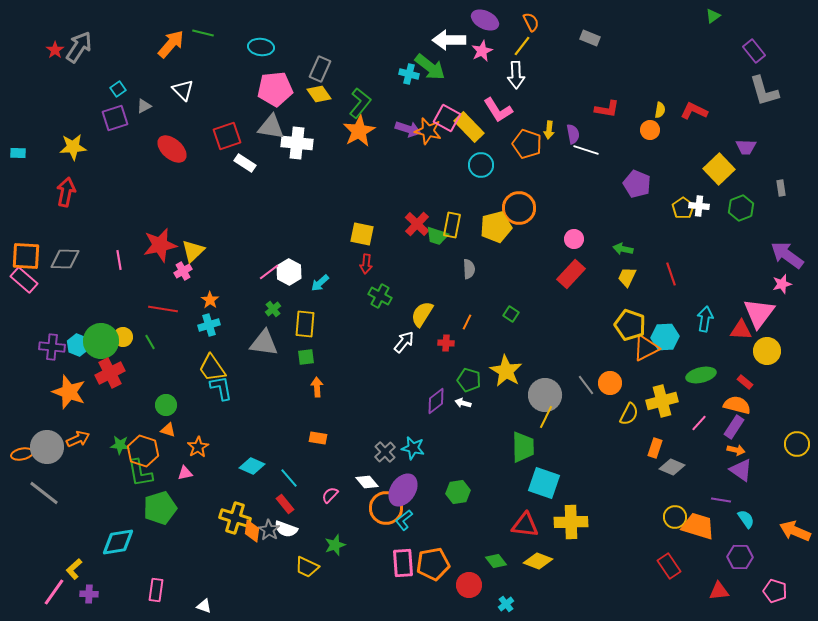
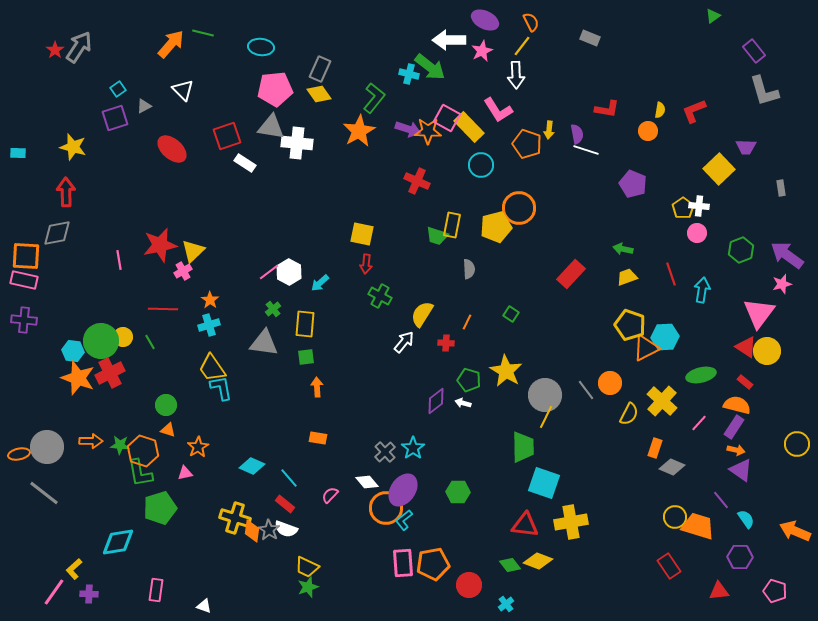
green L-shape at (360, 103): moved 14 px right, 5 px up
red L-shape at (694, 111): rotated 48 degrees counterclockwise
orange circle at (650, 130): moved 2 px left, 1 px down
orange star at (428, 131): rotated 12 degrees counterclockwise
purple semicircle at (573, 134): moved 4 px right
yellow star at (73, 147): rotated 20 degrees clockwise
purple pentagon at (637, 184): moved 4 px left
red arrow at (66, 192): rotated 12 degrees counterclockwise
green hexagon at (741, 208): moved 42 px down
red cross at (417, 224): moved 43 px up; rotated 20 degrees counterclockwise
pink circle at (574, 239): moved 123 px right, 6 px up
gray diamond at (65, 259): moved 8 px left, 26 px up; rotated 12 degrees counterclockwise
yellow trapezoid at (627, 277): rotated 45 degrees clockwise
pink rectangle at (24, 280): rotated 28 degrees counterclockwise
red line at (163, 309): rotated 8 degrees counterclockwise
cyan arrow at (705, 319): moved 3 px left, 29 px up
red triangle at (741, 330): moved 5 px right, 17 px down; rotated 30 degrees clockwise
cyan hexagon at (78, 345): moved 5 px left, 6 px down; rotated 15 degrees counterclockwise
purple cross at (52, 347): moved 28 px left, 27 px up
gray line at (586, 385): moved 5 px down
orange star at (69, 392): moved 9 px right, 14 px up
yellow cross at (662, 401): rotated 32 degrees counterclockwise
orange arrow at (78, 439): moved 13 px right, 2 px down; rotated 25 degrees clockwise
cyan star at (413, 448): rotated 25 degrees clockwise
orange ellipse at (22, 454): moved 3 px left
green hexagon at (458, 492): rotated 10 degrees clockwise
purple line at (721, 500): rotated 42 degrees clockwise
red rectangle at (285, 504): rotated 12 degrees counterclockwise
yellow cross at (571, 522): rotated 8 degrees counterclockwise
green star at (335, 545): moved 27 px left, 42 px down
green diamond at (496, 561): moved 14 px right, 4 px down
